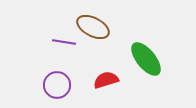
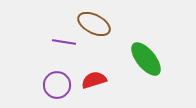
brown ellipse: moved 1 px right, 3 px up
red semicircle: moved 12 px left
